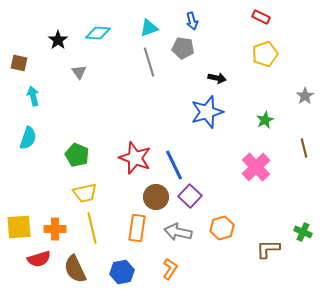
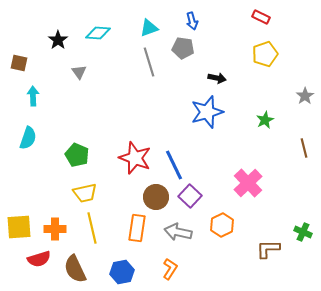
cyan arrow: rotated 12 degrees clockwise
pink cross: moved 8 px left, 16 px down
orange hexagon: moved 3 px up; rotated 10 degrees counterclockwise
